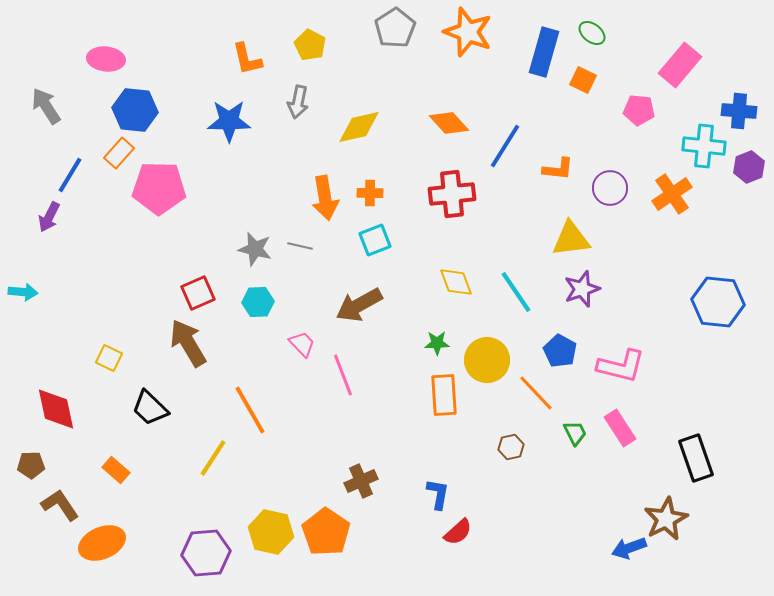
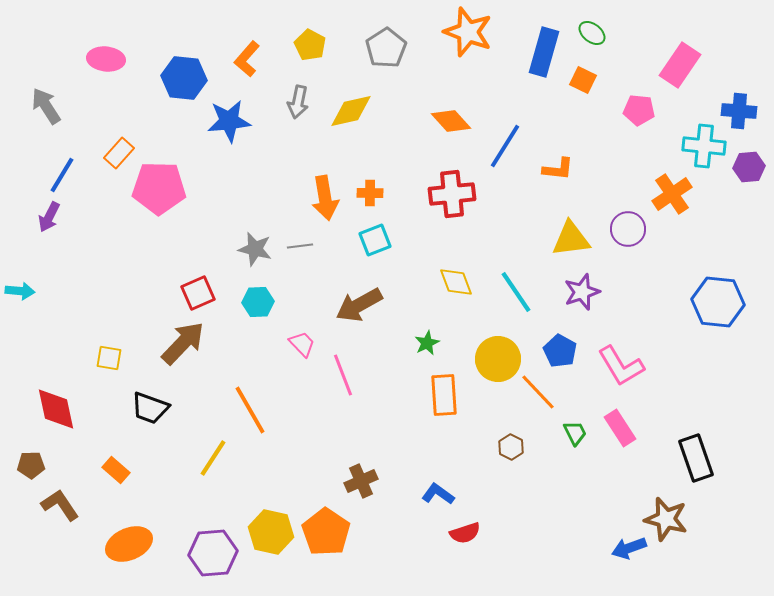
gray pentagon at (395, 28): moved 9 px left, 20 px down
orange L-shape at (247, 59): rotated 54 degrees clockwise
pink rectangle at (680, 65): rotated 6 degrees counterclockwise
blue hexagon at (135, 110): moved 49 px right, 32 px up
blue star at (229, 121): rotated 6 degrees counterclockwise
orange diamond at (449, 123): moved 2 px right, 2 px up
yellow diamond at (359, 127): moved 8 px left, 16 px up
purple hexagon at (749, 167): rotated 16 degrees clockwise
blue line at (70, 175): moved 8 px left
purple circle at (610, 188): moved 18 px right, 41 px down
gray line at (300, 246): rotated 20 degrees counterclockwise
purple star at (582, 289): moved 3 px down
cyan arrow at (23, 292): moved 3 px left, 1 px up
brown arrow at (188, 343): moved 5 px left; rotated 75 degrees clockwise
green star at (437, 343): moved 10 px left; rotated 25 degrees counterclockwise
yellow square at (109, 358): rotated 16 degrees counterclockwise
yellow circle at (487, 360): moved 11 px right, 1 px up
pink L-shape at (621, 366): rotated 45 degrees clockwise
orange line at (536, 393): moved 2 px right, 1 px up
black trapezoid at (150, 408): rotated 24 degrees counterclockwise
brown hexagon at (511, 447): rotated 20 degrees counterclockwise
blue L-shape at (438, 494): rotated 64 degrees counterclockwise
brown star at (666, 519): rotated 30 degrees counterclockwise
red semicircle at (458, 532): moved 7 px right, 1 px down; rotated 24 degrees clockwise
orange ellipse at (102, 543): moved 27 px right, 1 px down
purple hexagon at (206, 553): moved 7 px right
